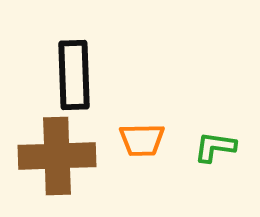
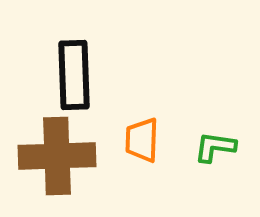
orange trapezoid: rotated 93 degrees clockwise
